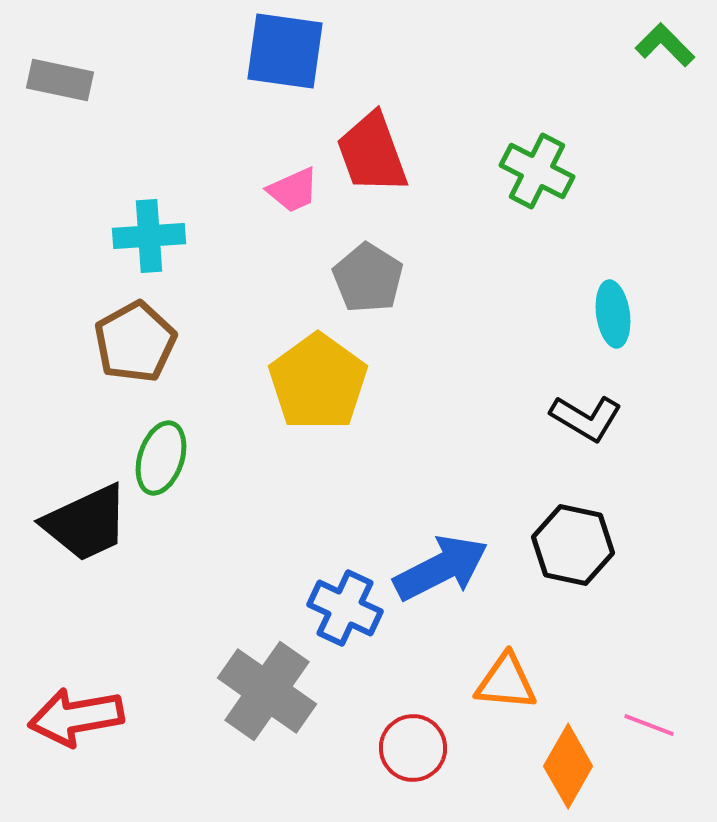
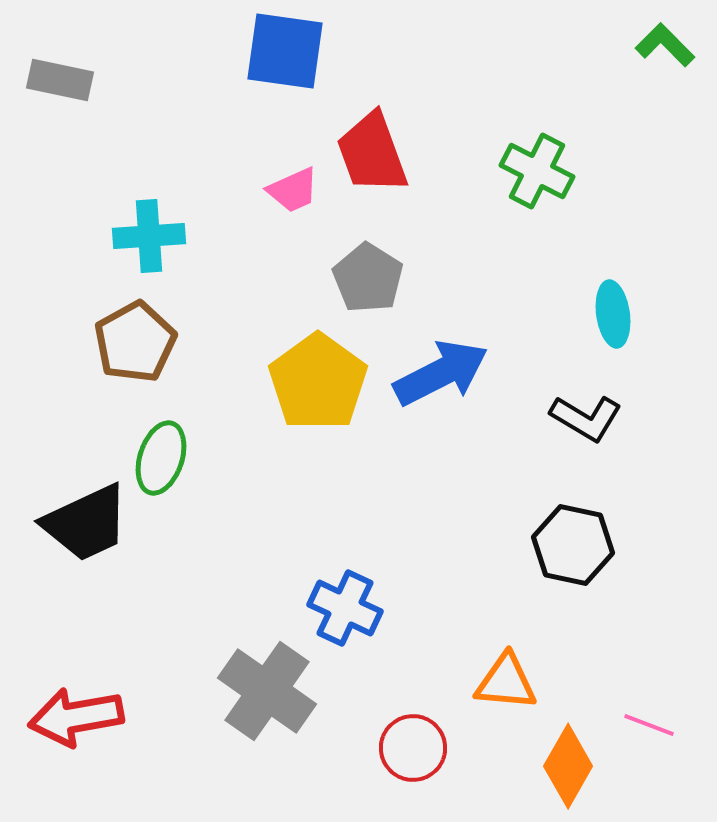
blue arrow: moved 195 px up
